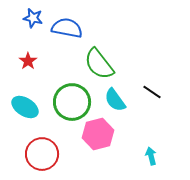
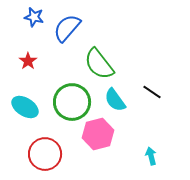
blue star: moved 1 px right, 1 px up
blue semicircle: rotated 60 degrees counterclockwise
red circle: moved 3 px right
